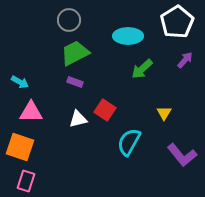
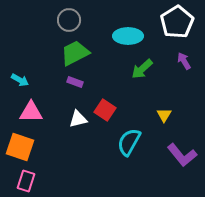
purple arrow: moved 1 px left, 1 px down; rotated 72 degrees counterclockwise
cyan arrow: moved 2 px up
yellow triangle: moved 2 px down
